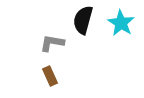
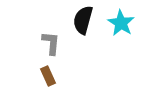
gray L-shape: moved 1 px left; rotated 85 degrees clockwise
brown rectangle: moved 2 px left
